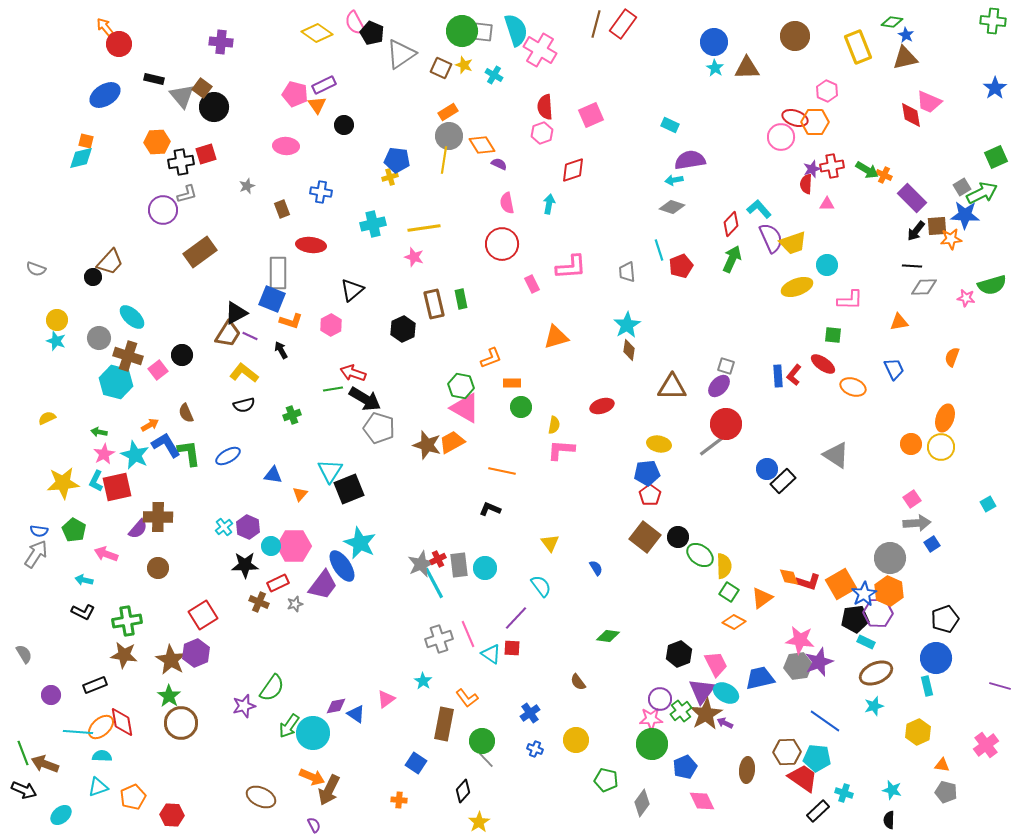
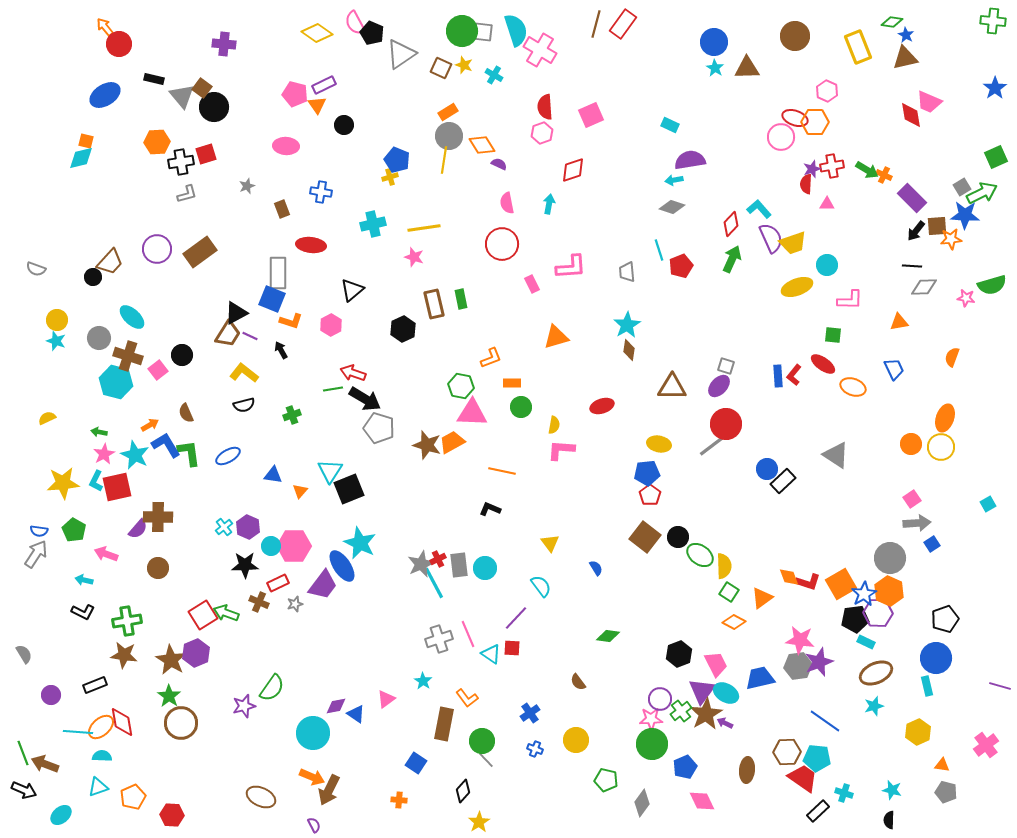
purple cross at (221, 42): moved 3 px right, 2 px down
blue pentagon at (397, 160): rotated 15 degrees clockwise
purple circle at (163, 210): moved 6 px left, 39 px down
pink triangle at (465, 408): moved 7 px right, 5 px down; rotated 28 degrees counterclockwise
orange triangle at (300, 494): moved 3 px up
green arrow at (289, 726): moved 63 px left, 113 px up; rotated 75 degrees clockwise
